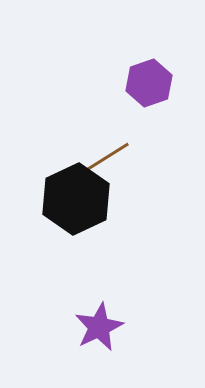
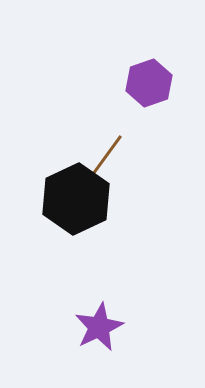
brown line: rotated 22 degrees counterclockwise
